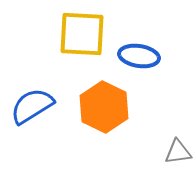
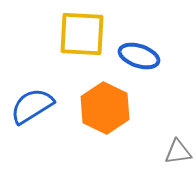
blue ellipse: rotated 9 degrees clockwise
orange hexagon: moved 1 px right, 1 px down
